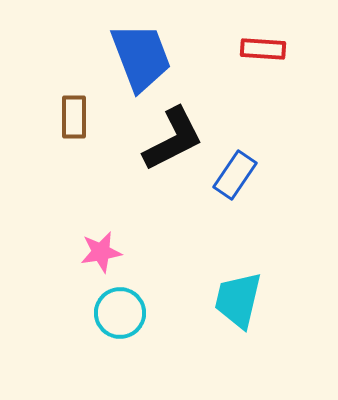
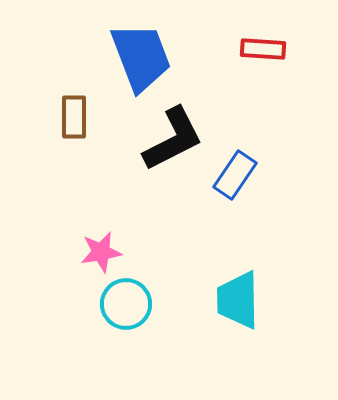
cyan trapezoid: rotated 14 degrees counterclockwise
cyan circle: moved 6 px right, 9 px up
